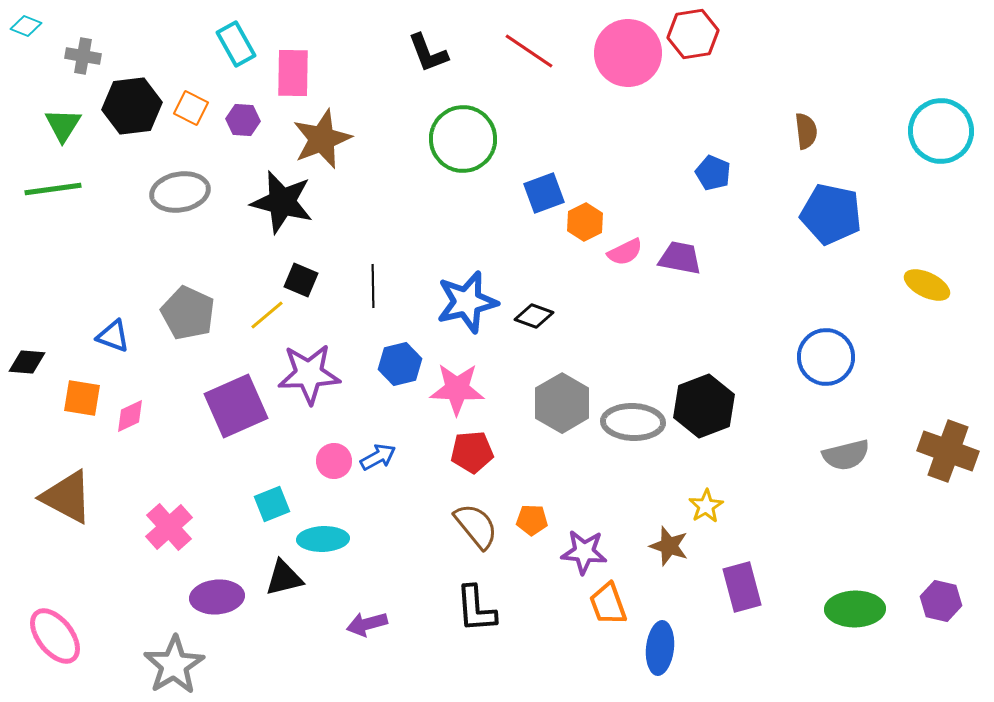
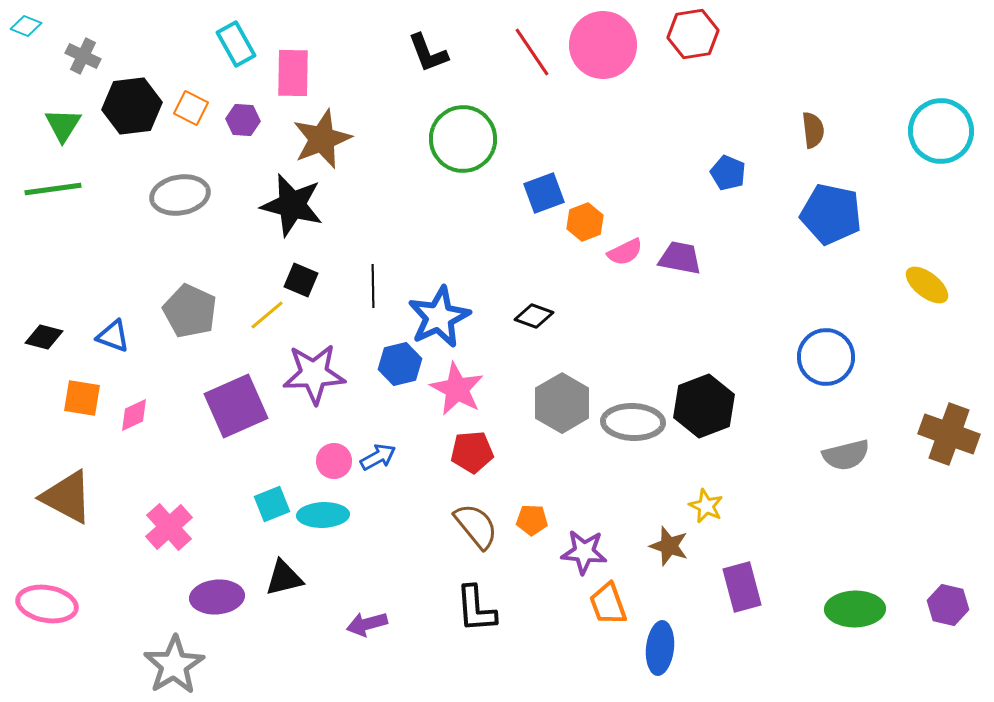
red line at (529, 51): moved 3 px right, 1 px down; rotated 22 degrees clockwise
pink circle at (628, 53): moved 25 px left, 8 px up
gray cross at (83, 56): rotated 16 degrees clockwise
brown semicircle at (806, 131): moved 7 px right, 1 px up
blue pentagon at (713, 173): moved 15 px right
gray ellipse at (180, 192): moved 3 px down
black star at (282, 202): moved 10 px right, 3 px down
orange hexagon at (585, 222): rotated 6 degrees clockwise
yellow ellipse at (927, 285): rotated 12 degrees clockwise
blue star at (467, 302): moved 28 px left, 15 px down; rotated 12 degrees counterclockwise
gray pentagon at (188, 313): moved 2 px right, 2 px up
black diamond at (27, 362): moved 17 px right, 25 px up; rotated 9 degrees clockwise
purple star at (309, 374): moved 5 px right
pink star at (457, 389): rotated 26 degrees clockwise
pink diamond at (130, 416): moved 4 px right, 1 px up
brown cross at (948, 451): moved 1 px right, 17 px up
yellow star at (706, 506): rotated 16 degrees counterclockwise
cyan ellipse at (323, 539): moved 24 px up
purple hexagon at (941, 601): moved 7 px right, 4 px down
pink ellipse at (55, 636): moved 8 px left, 32 px up; rotated 42 degrees counterclockwise
